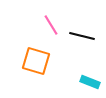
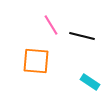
orange square: rotated 12 degrees counterclockwise
cyan rectangle: rotated 12 degrees clockwise
